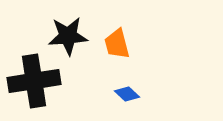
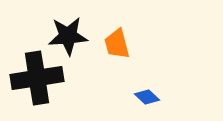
black cross: moved 3 px right, 3 px up
blue diamond: moved 20 px right, 3 px down
